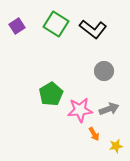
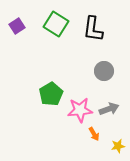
black L-shape: rotated 60 degrees clockwise
yellow star: moved 2 px right
